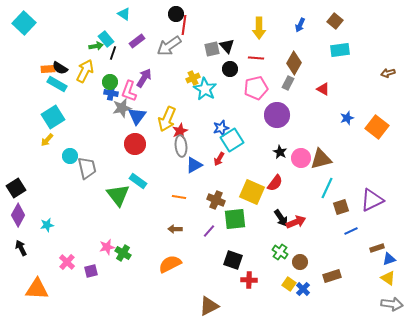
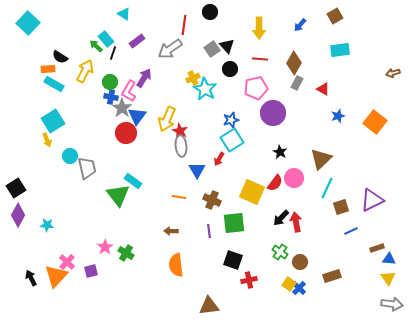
black circle at (176, 14): moved 34 px right, 2 px up
brown square at (335, 21): moved 5 px up; rotated 21 degrees clockwise
cyan square at (24, 23): moved 4 px right
blue arrow at (300, 25): rotated 16 degrees clockwise
green arrow at (96, 46): rotated 128 degrees counterclockwise
gray arrow at (169, 46): moved 1 px right, 3 px down
gray square at (212, 49): rotated 21 degrees counterclockwise
red line at (256, 58): moved 4 px right, 1 px down
black semicircle at (60, 68): moved 11 px up
brown arrow at (388, 73): moved 5 px right
gray rectangle at (288, 83): moved 9 px right
cyan rectangle at (57, 84): moved 3 px left
pink L-shape at (129, 91): rotated 10 degrees clockwise
blue cross at (111, 93): moved 4 px down
gray star at (122, 108): rotated 24 degrees counterclockwise
purple circle at (277, 115): moved 4 px left, 2 px up
cyan square at (53, 117): moved 4 px down
blue star at (347, 118): moved 9 px left, 2 px up
orange square at (377, 127): moved 2 px left, 5 px up
blue star at (221, 128): moved 10 px right, 8 px up
red star at (180, 131): rotated 21 degrees counterclockwise
yellow arrow at (47, 140): rotated 64 degrees counterclockwise
red circle at (135, 144): moved 9 px left, 11 px up
pink circle at (301, 158): moved 7 px left, 20 px down
brown triangle at (321, 159): rotated 30 degrees counterclockwise
blue triangle at (194, 165): moved 3 px right, 5 px down; rotated 30 degrees counterclockwise
cyan rectangle at (138, 181): moved 5 px left
brown cross at (216, 200): moved 4 px left
black arrow at (281, 218): rotated 78 degrees clockwise
green square at (235, 219): moved 1 px left, 4 px down
red arrow at (296, 222): rotated 78 degrees counterclockwise
cyan star at (47, 225): rotated 16 degrees clockwise
brown arrow at (175, 229): moved 4 px left, 2 px down
purple line at (209, 231): rotated 48 degrees counterclockwise
pink star at (107, 247): moved 2 px left; rotated 21 degrees counterclockwise
black arrow at (21, 248): moved 10 px right, 30 px down
green cross at (123, 253): moved 3 px right
blue triangle at (389, 259): rotated 24 degrees clockwise
orange semicircle at (170, 264): moved 6 px right, 1 px down; rotated 70 degrees counterclockwise
yellow triangle at (388, 278): rotated 21 degrees clockwise
red cross at (249, 280): rotated 14 degrees counterclockwise
orange triangle at (37, 289): moved 19 px right, 13 px up; rotated 50 degrees counterclockwise
blue cross at (303, 289): moved 4 px left, 1 px up
brown triangle at (209, 306): rotated 20 degrees clockwise
